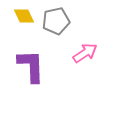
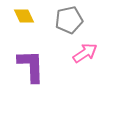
gray pentagon: moved 13 px right, 1 px up
